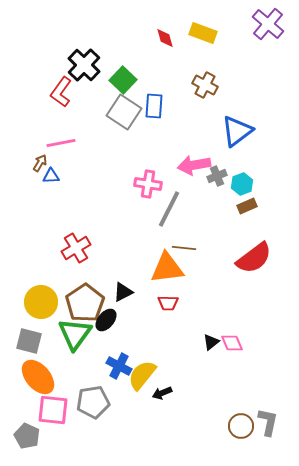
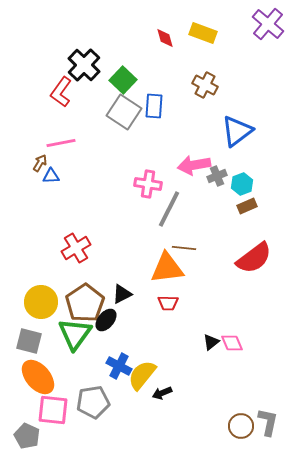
black triangle at (123, 292): moved 1 px left, 2 px down
